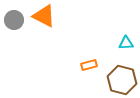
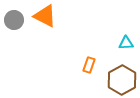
orange triangle: moved 1 px right
orange rectangle: rotated 56 degrees counterclockwise
brown hexagon: rotated 16 degrees clockwise
